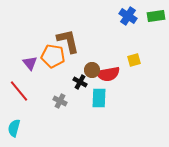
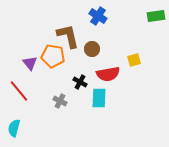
blue cross: moved 30 px left
brown L-shape: moved 5 px up
brown circle: moved 21 px up
